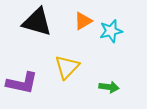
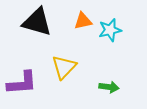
orange triangle: rotated 18 degrees clockwise
cyan star: moved 1 px left, 1 px up
yellow triangle: moved 3 px left
purple L-shape: rotated 16 degrees counterclockwise
